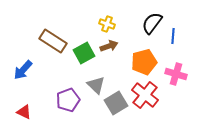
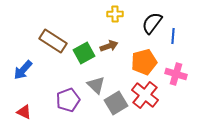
yellow cross: moved 8 px right, 10 px up; rotated 21 degrees counterclockwise
